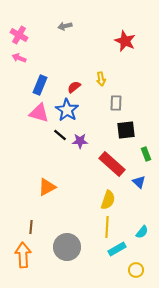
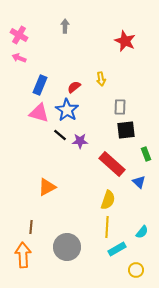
gray arrow: rotated 104 degrees clockwise
gray rectangle: moved 4 px right, 4 px down
